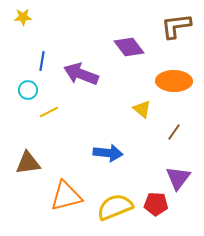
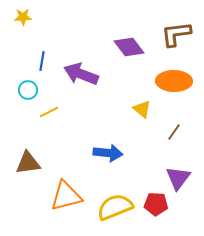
brown L-shape: moved 8 px down
